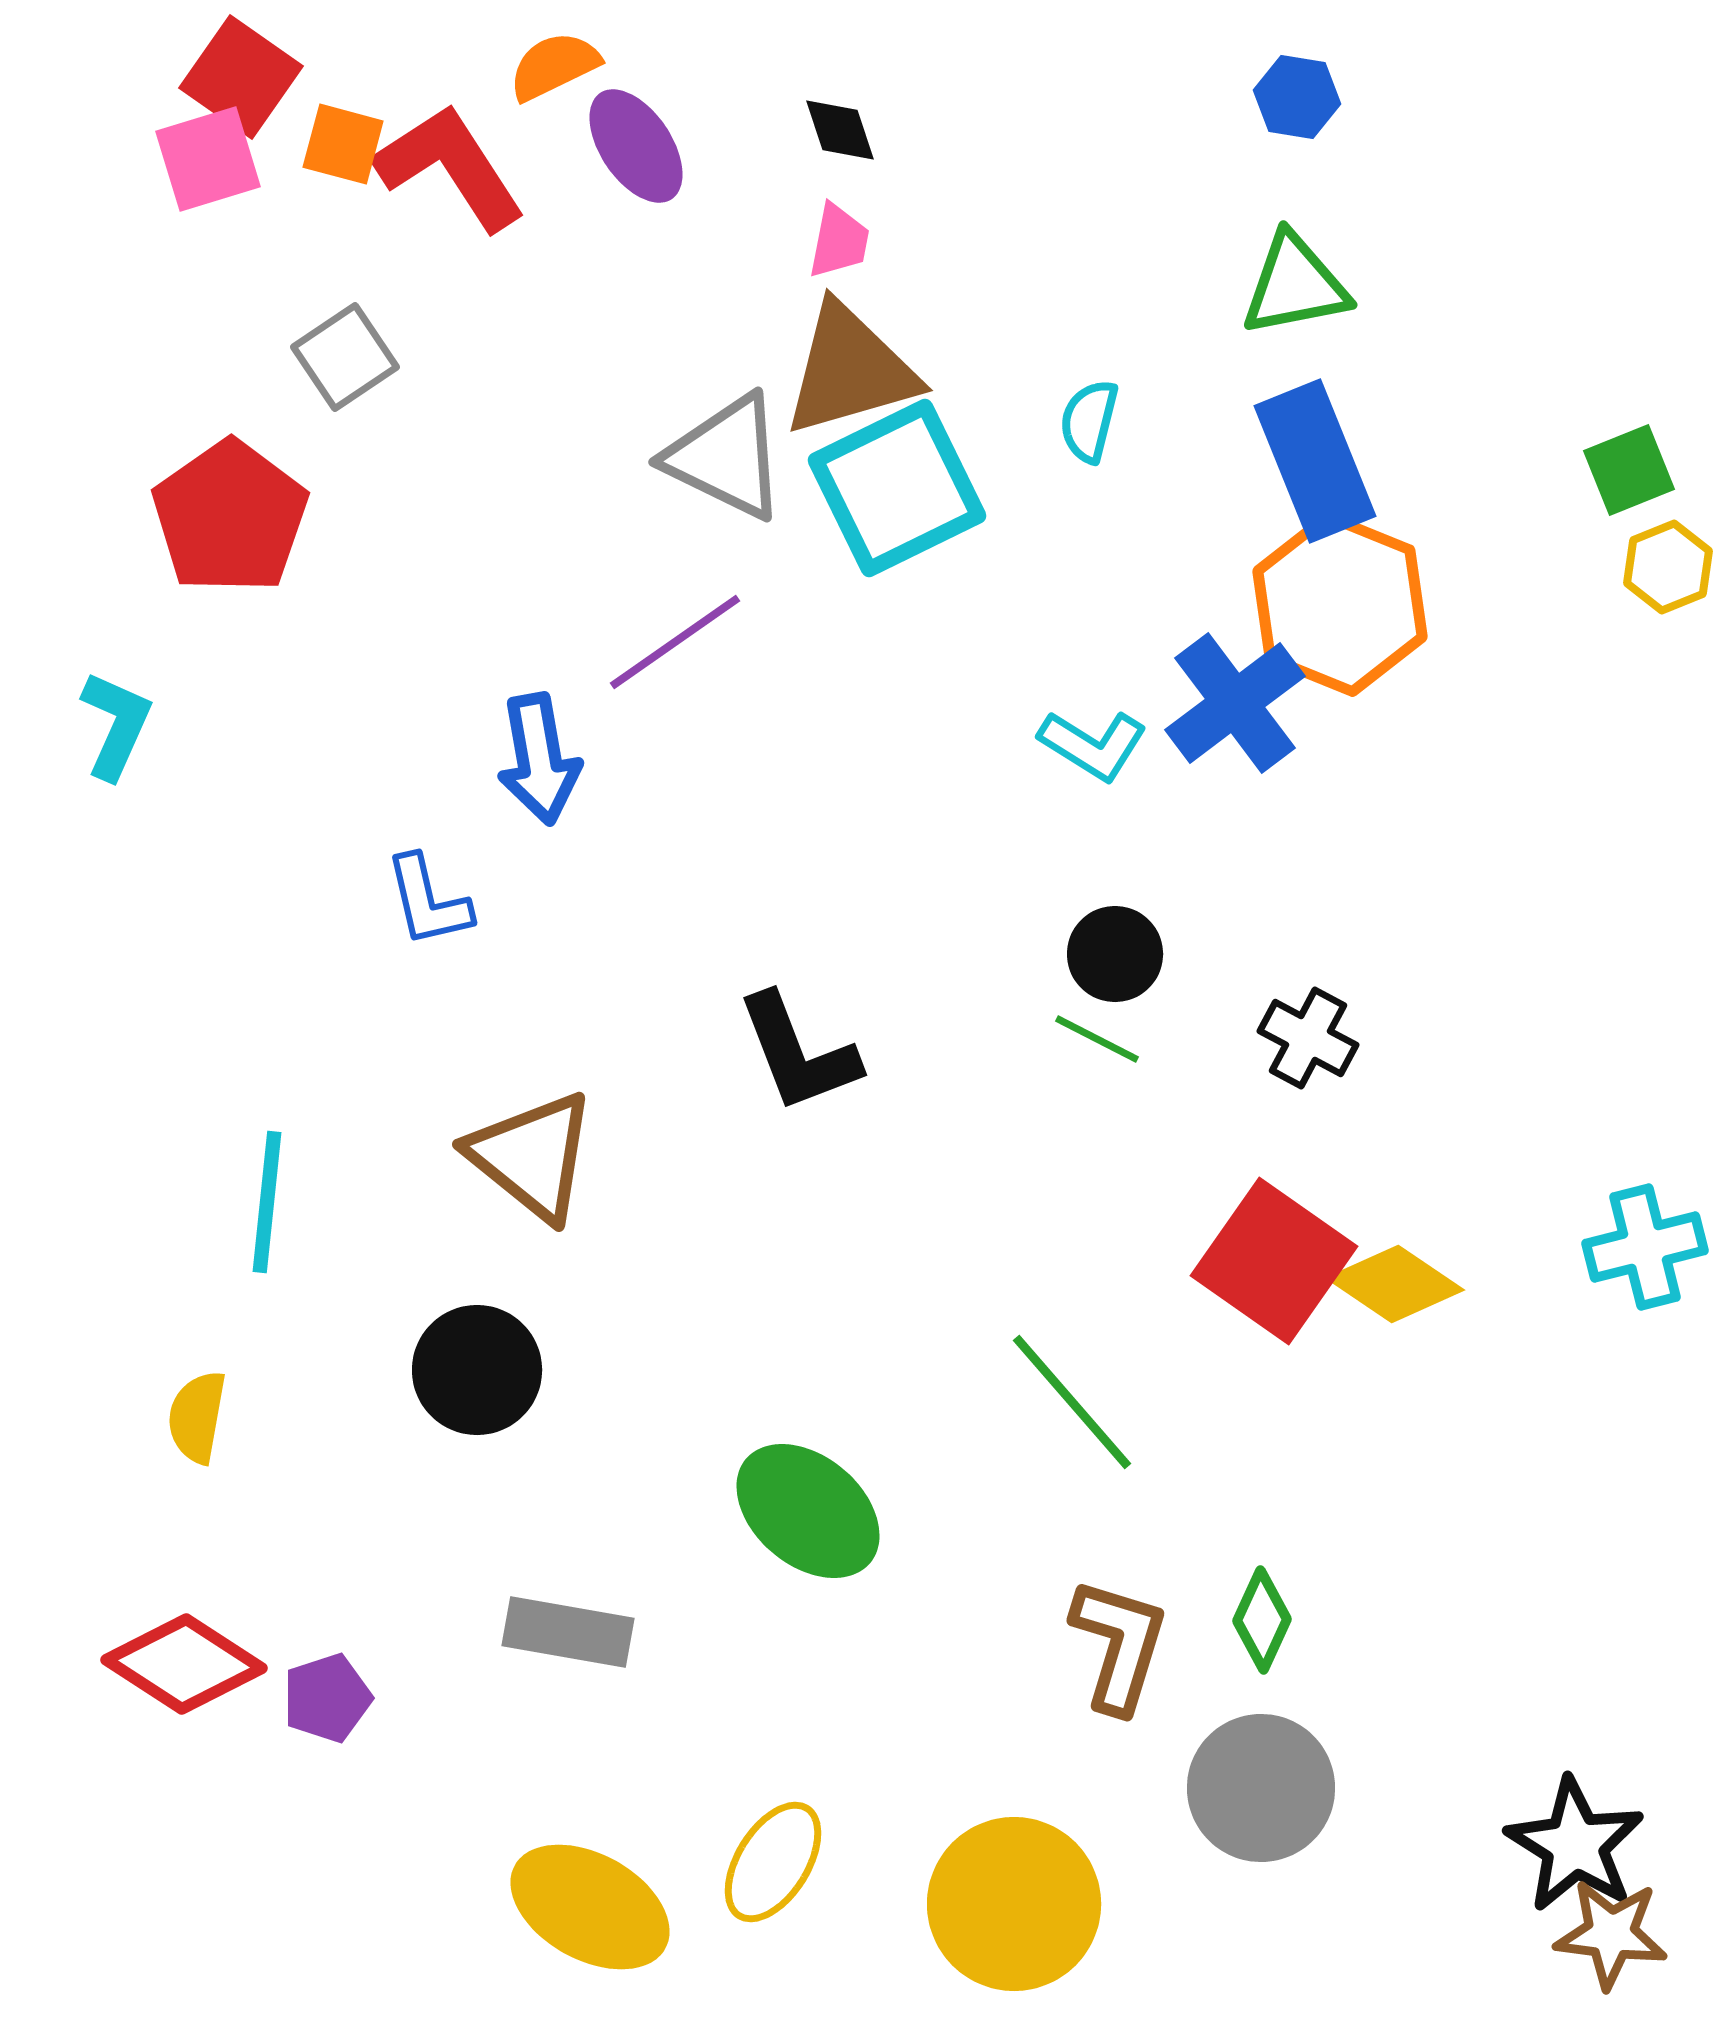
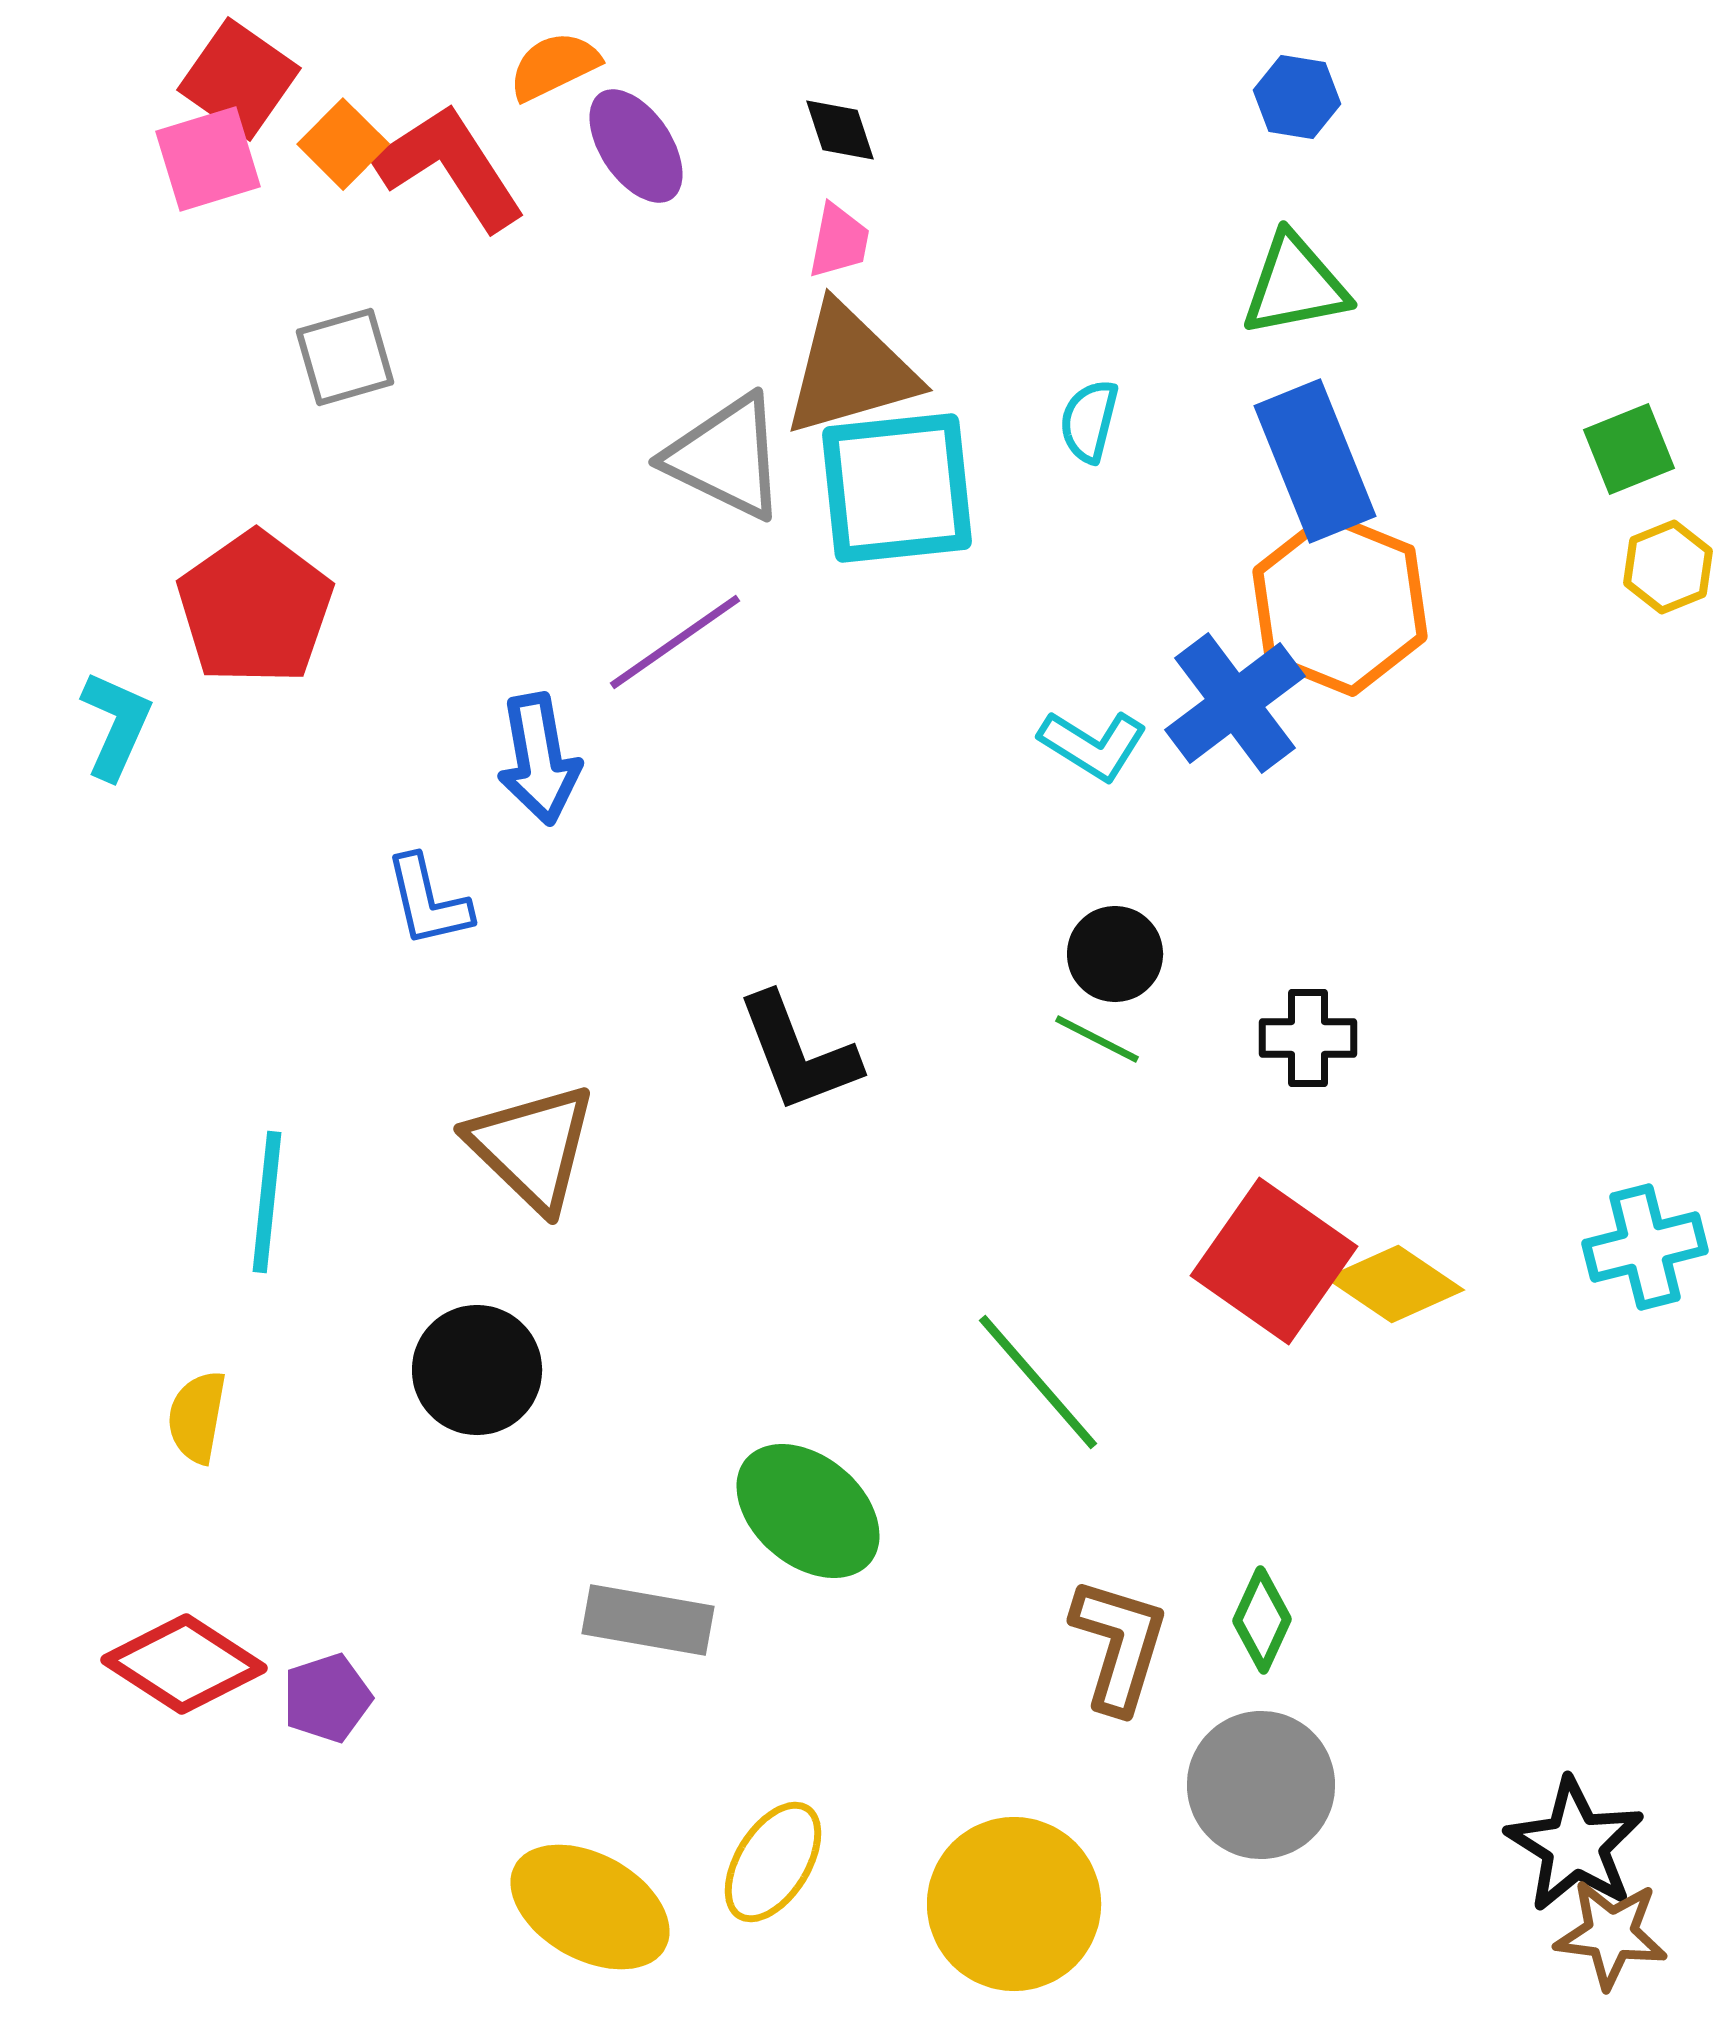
red square at (241, 77): moved 2 px left, 2 px down
orange square at (343, 144): rotated 30 degrees clockwise
gray square at (345, 357): rotated 18 degrees clockwise
green square at (1629, 470): moved 21 px up
cyan square at (897, 488): rotated 20 degrees clockwise
red pentagon at (230, 517): moved 25 px right, 91 px down
black cross at (1308, 1038): rotated 28 degrees counterclockwise
brown triangle at (532, 1156): moved 9 px up; rotated 5 degrees clockwise
green line at (1072, 1402): moved 34 px left, 20 px up
gray rectangle at (568, 1632): moved 80 px right, 12 px up
gray circle at (1261, 1788): moved 3 px up
